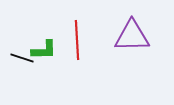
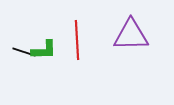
purple triangle: moved 1 px left, 1 px up
black line: moved 2 px right, 6 px up
